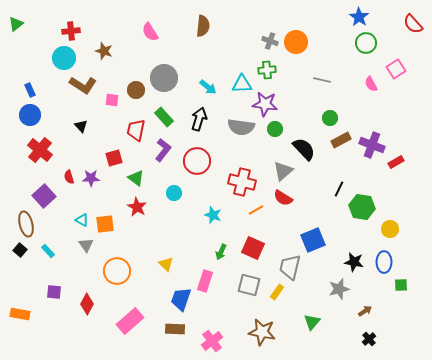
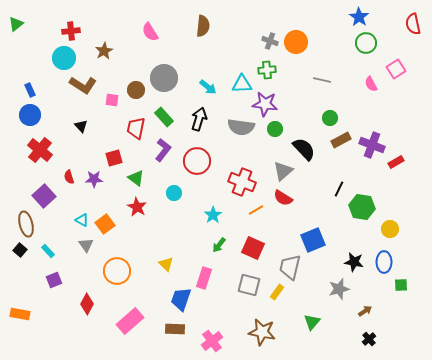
red semicircle at (413, 24): rotated 30 degrees clockwise
brown star at (104, 51): rotated 24 degrees clockwise
red trapezoid at (136, 130): moved 2 px up
purple star at (91, 178): moved 3 px right, 1 px down
red cross at (242, 182): rotated 8 degrees clockwise
cyan star at (213, 215): rotated 18 degrees clockwise
orange square at (105, 224): rotated 30 degrees counterclockwise
green arrow at (221, 252): moved 2 px left, 7 px up; rotated 14 degrees clockwise
pink rectangle at (205, 281): moved 1 px left, 3 px up
purple square at (54, 292): moved 12 px up; rotated 28 degrees counterclockwise
